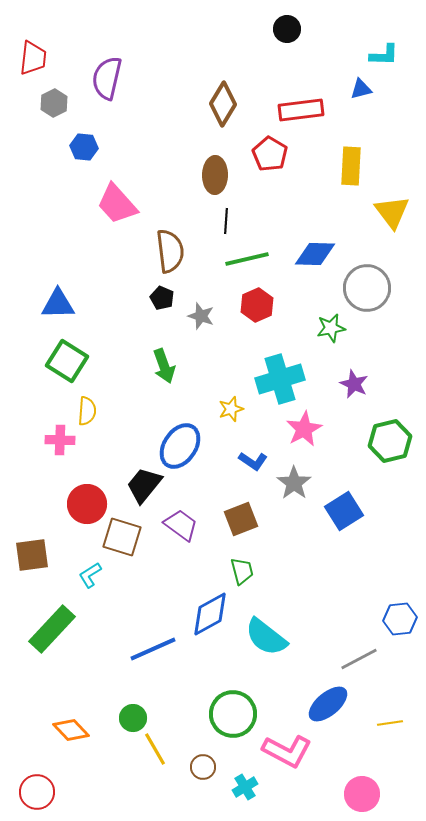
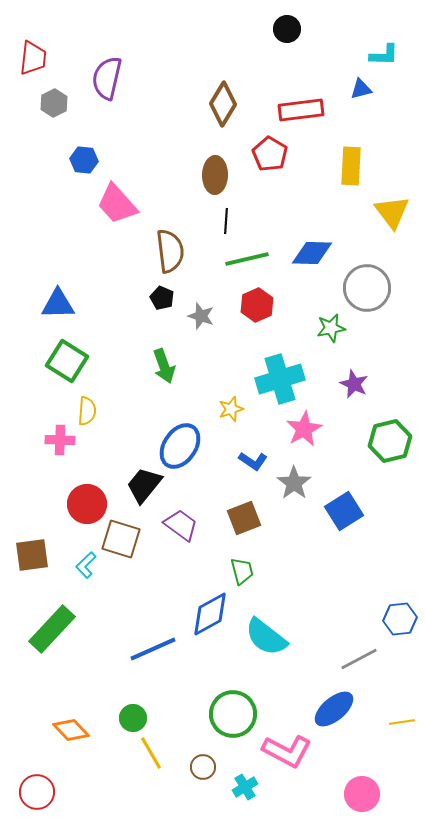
blue hexagon at (84, 147): moved 13 px down
blue diamond at (315, 254): moved 3 px left, 1 px up
brown square at (241, 519): moved 3 px right, 1 px up
brown square at (122, 537): moved 1 px left, 2 px down
cyan L-shape at (90, 575): moved 4 px left, 10 px up; rotated 12 degrees counterclockwise
blue ellipse at (328, 704): moved 6 px right, 5 px down
yellow line at (390, 723): moved 12 px right, 1 px up
yellow line at (155, 749): moved 4 px left, 4 px down
